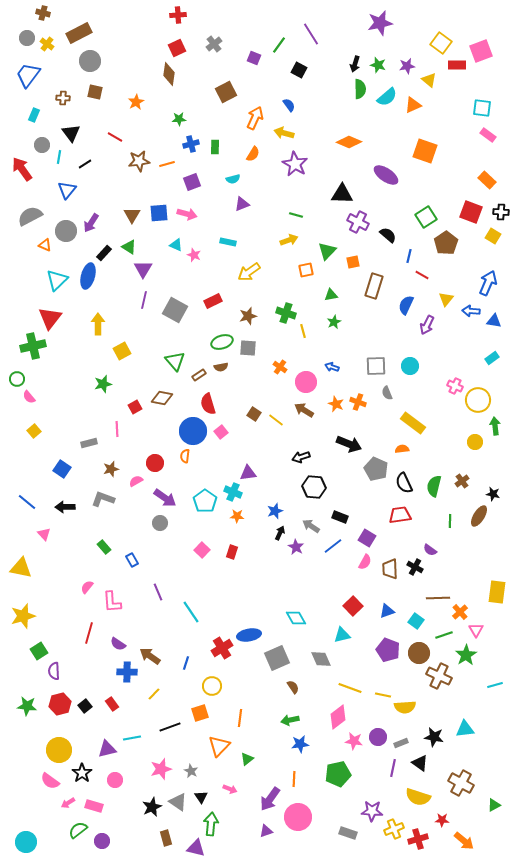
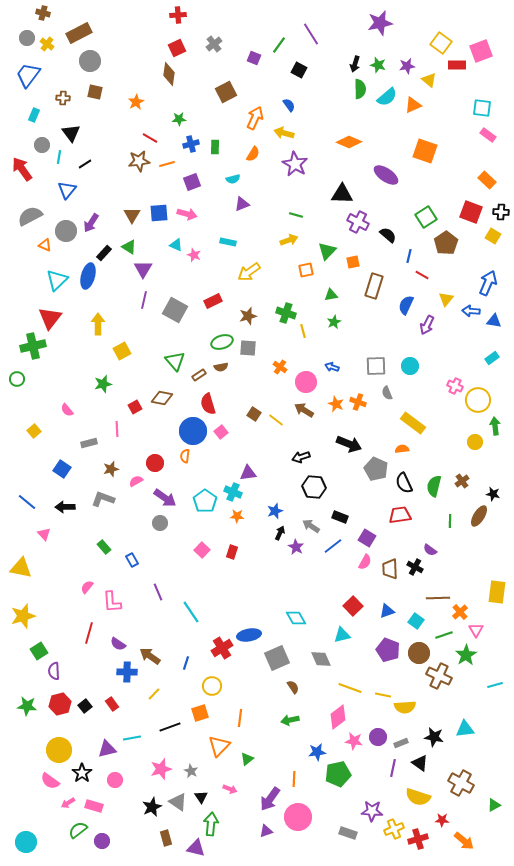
red line at (115, 137): moved 35 px right, 1 px down
pink semicircle at (29, 397): moved 38 px right, 13 px down
blue star at (300, 744): moved 17 px right, 8 px down
